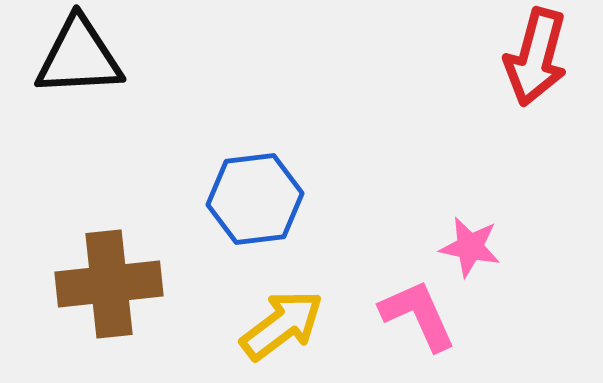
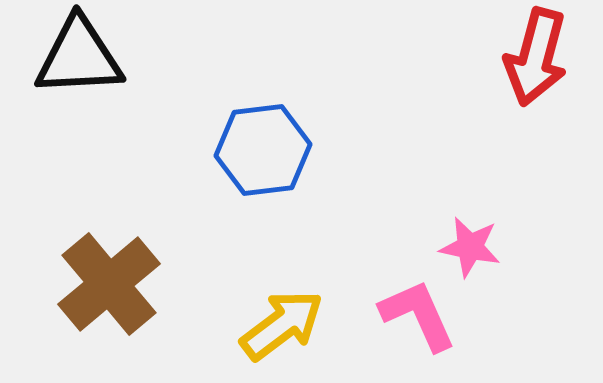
blue hexagon: moved 8 px right, 49 px up
brown cross: rotated 34 degrees counterclockwise
